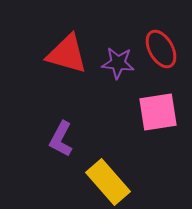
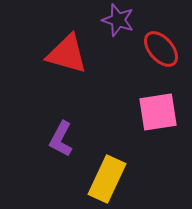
red ellipse: rotated 12 degrees counterclockwise
purple star: moved 43 px up; rotated 12 degrees clockwise
yellow rectangle: moved 1 px left, 3 px up; rotated 66 degrees clockwise
